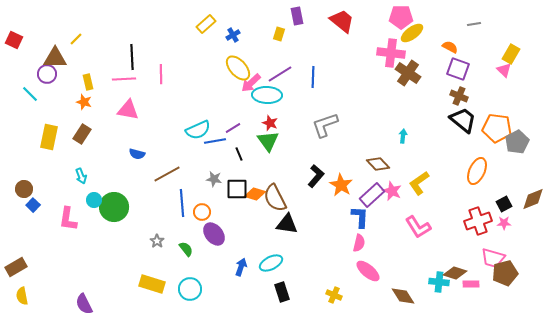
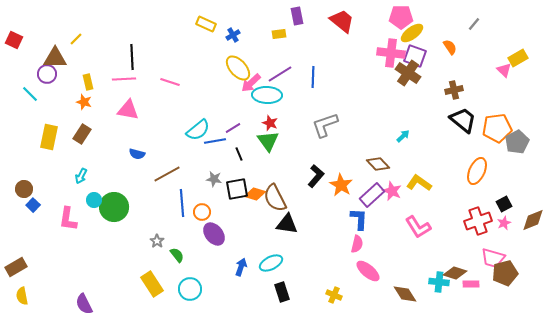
yellow rectangle at (206, 24): rotated 66 degrees clockwise
gray line at (474, 24): rotated 40 degrees counterclockwise
yellow rectangle at (279, 34): rotated 64 degrees clockwise
orange semicircle at (450, 47): rotated 28 degrees clockwise
yellow rectangle at (511, 54): moved 7 px right, 4 px down; rotated 30 degrees clockwise
purple square at (458, 69): moved 43 px left, 13 px up
pink line at (161, 74): moved 9 px right, 8 px down; rotated 72 degrees counterclockwise
brown cross at (459, 96): moved 5 px left, 6 px up; rotated 36 degrees counterclockwise
orange pentagon at (497, 128): rotated 16 degrees counterclockwise
cyan semicircle at (198, 130): rotated 15 degrees counterclockwise
cyan arrow at (403, 136): rotated 40 degrees clockwise
cyan arrow at (81, 176): rotated 49 degrees clockwise
yellow L-shape at (419, 183): rotated 70 degrees clockwise
black square at (237, 189): rotated 10 degrees counterclockwise
brown diamond at (533, 199): moved 21 px down
blue L-shape at (360, 217): moved 1 px left, 2 px down
pink star at (504, 223): rotated 24 degrees counterclockwise
pink semicircle at (359, 243): moved 2 px left, 1 px down
green semicircle at (186, 249): moved 9 px left, 6 px down
yellow rectangle at (152, 284): rotated 40 degrees clockwise
brown diamond at (403, 296): moved 2 px right, 2 px up
